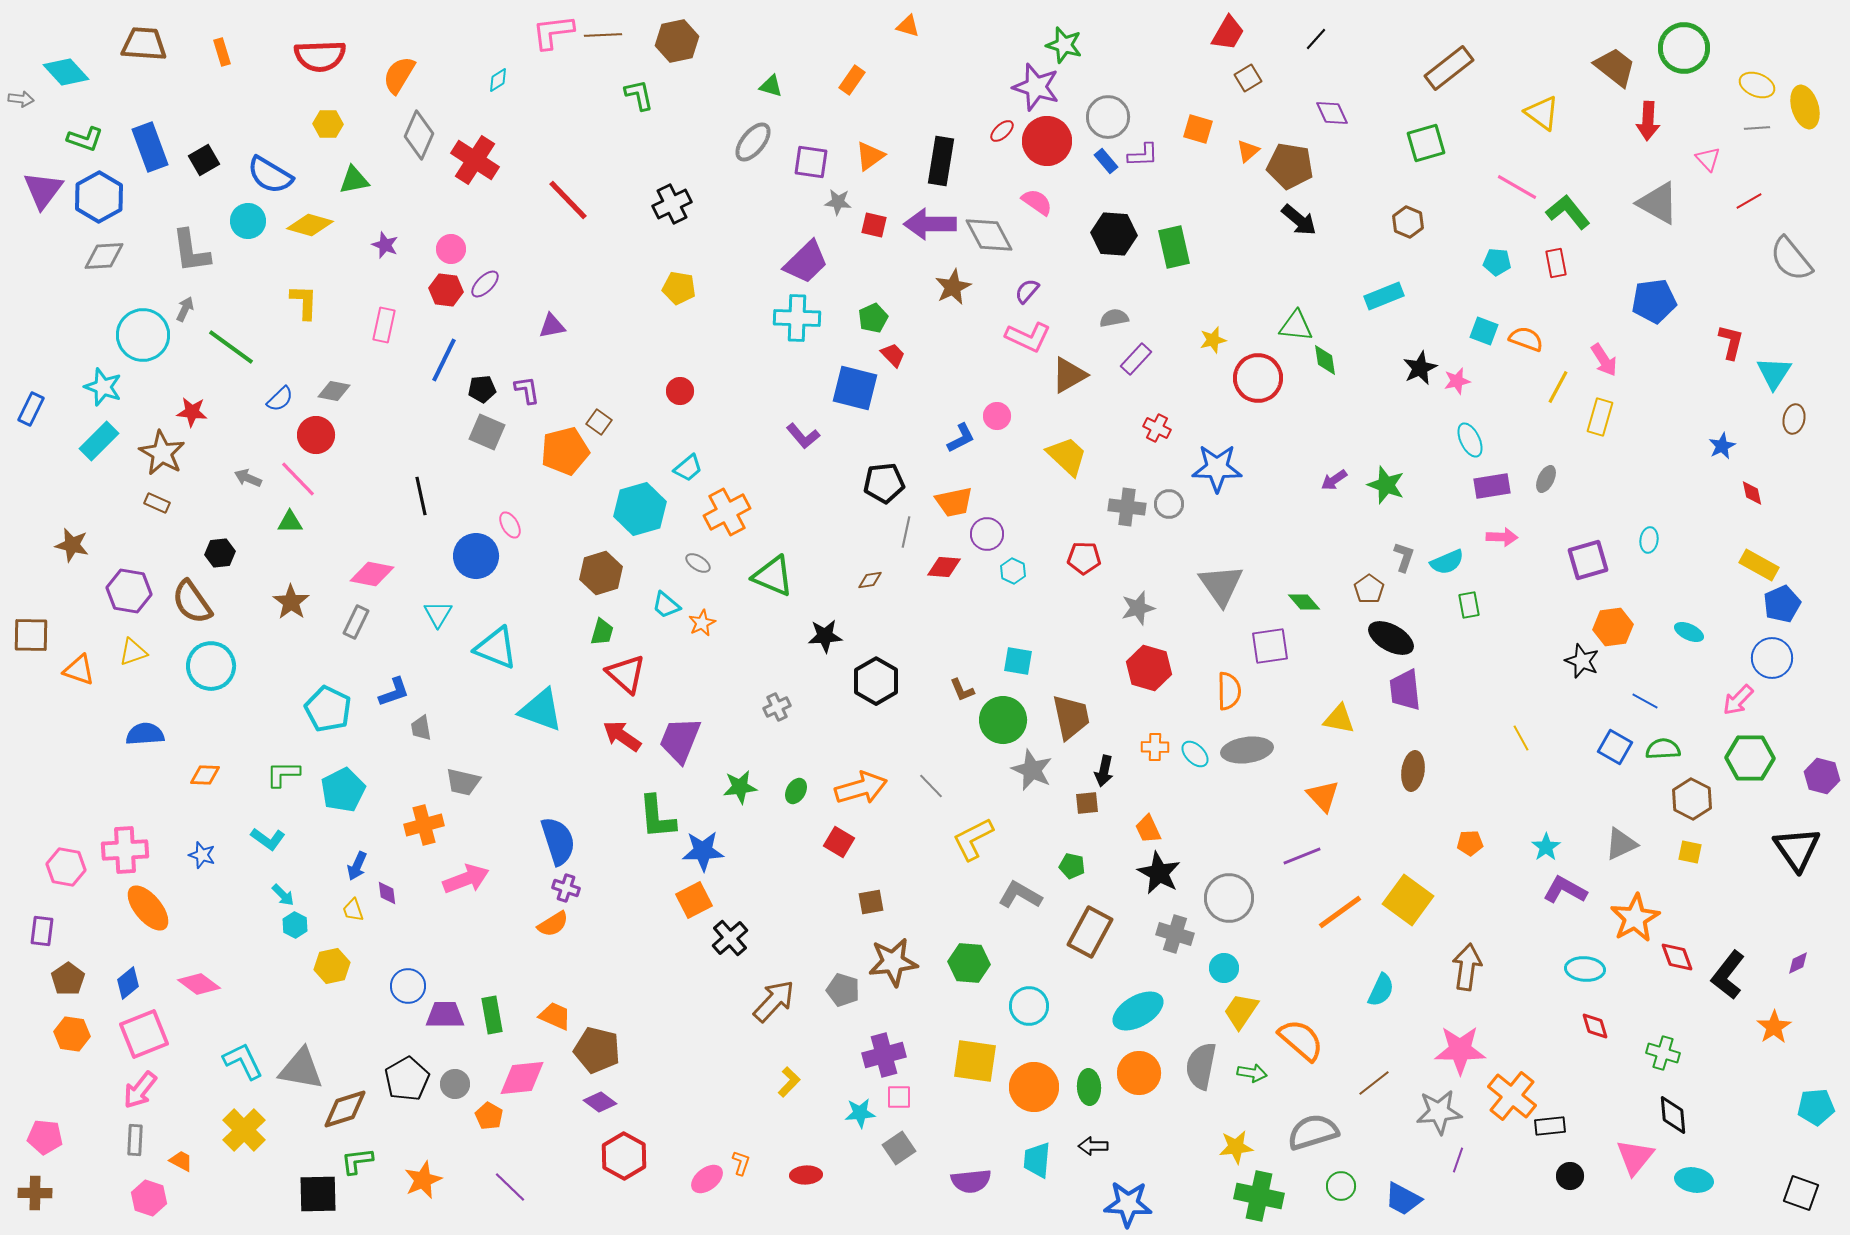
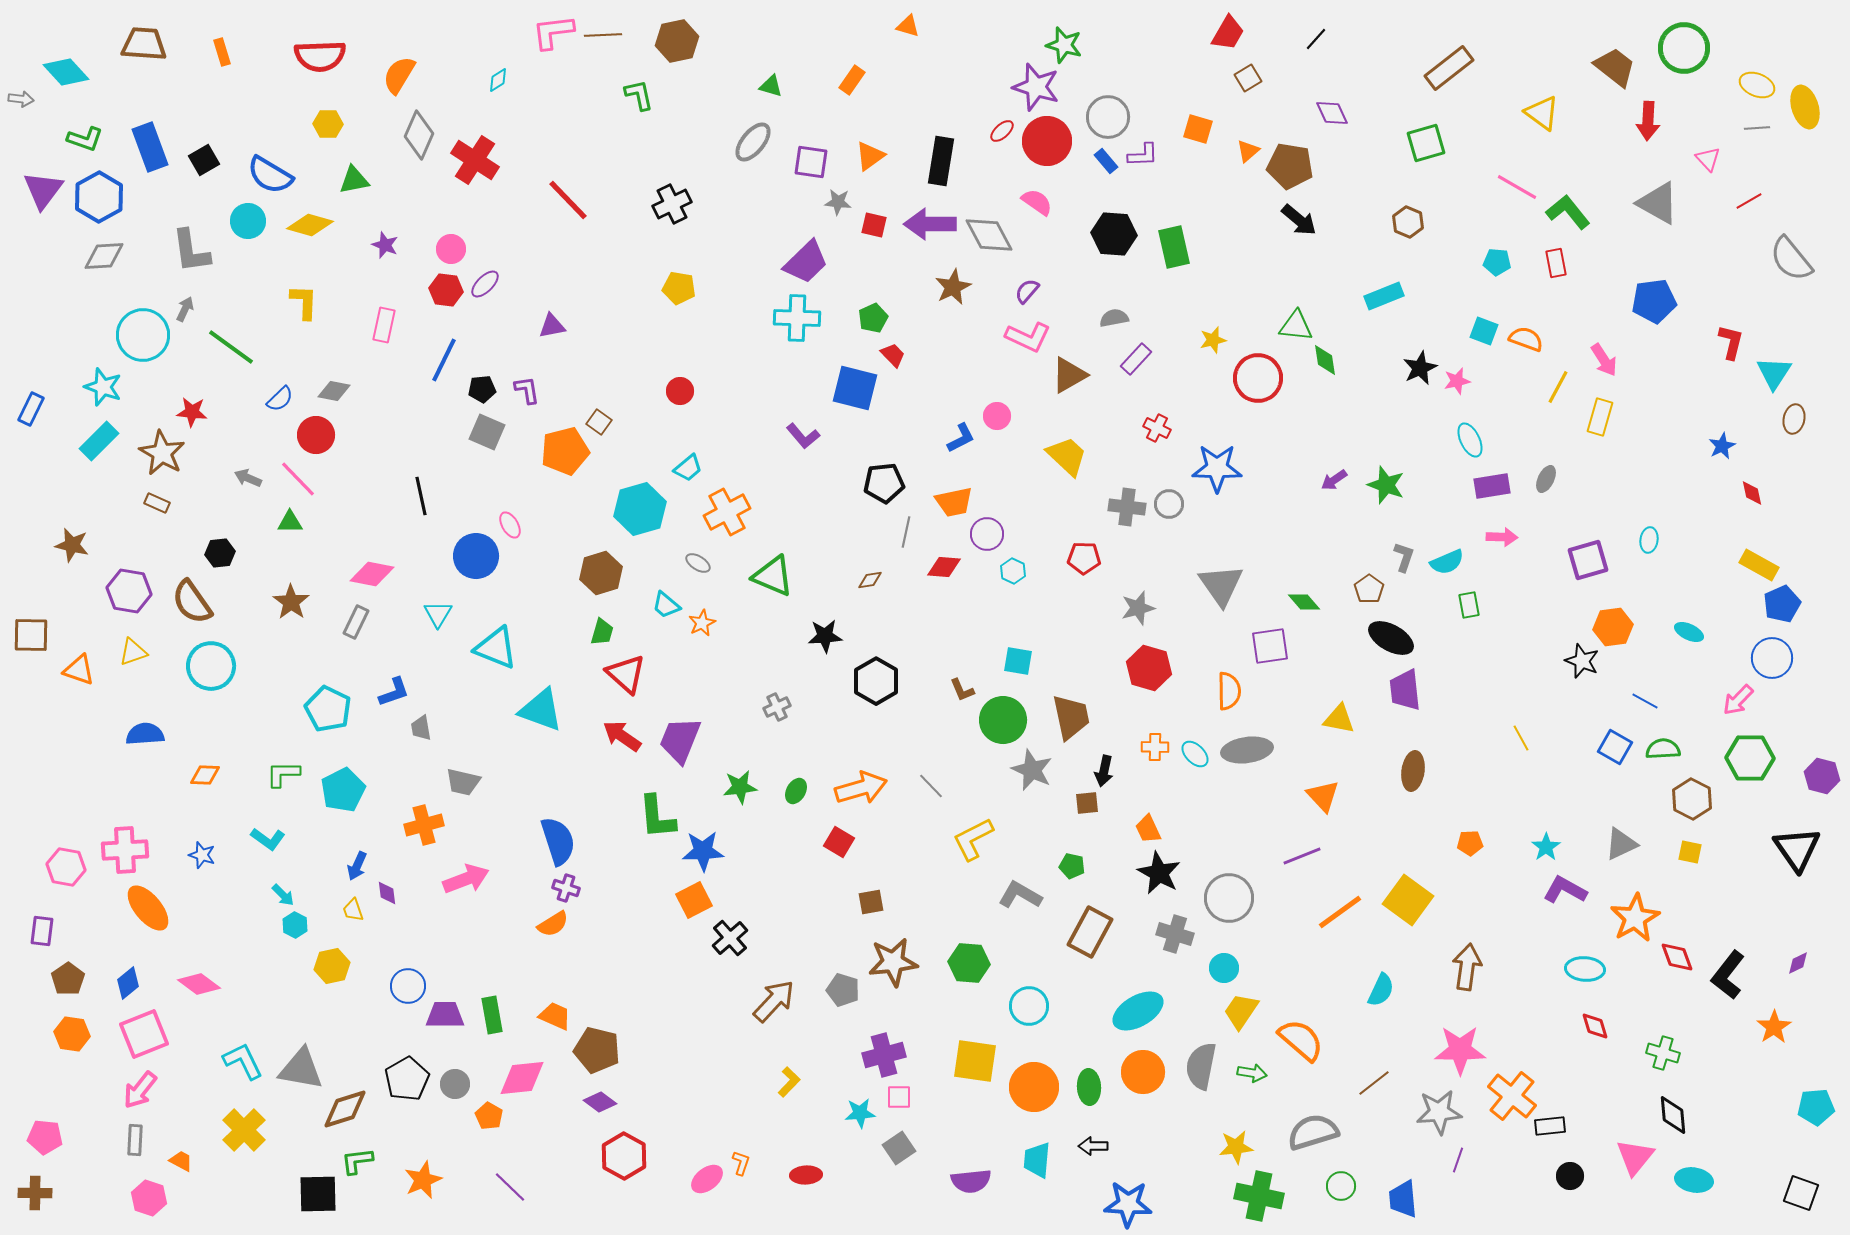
orange circle at (1139, 1073): moved 4 px right, 1 px up
blue trapezoid at (1403, 1199): rotated 57 degrees clockwise
